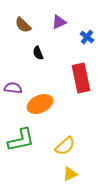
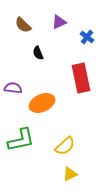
orange ellipse: moved 2 px right, 1 px up
